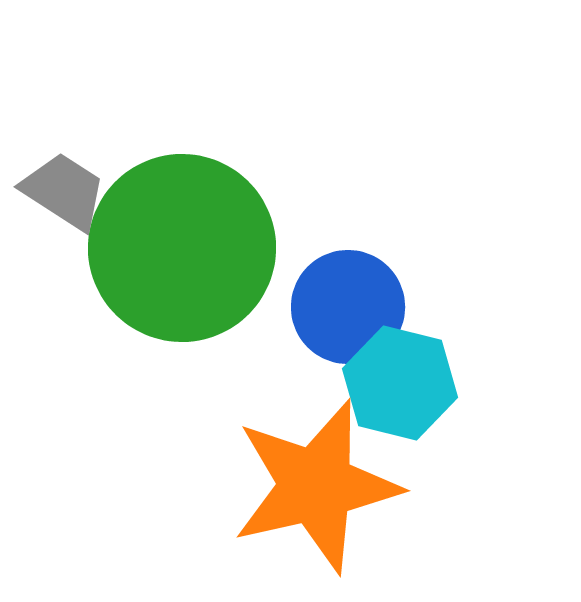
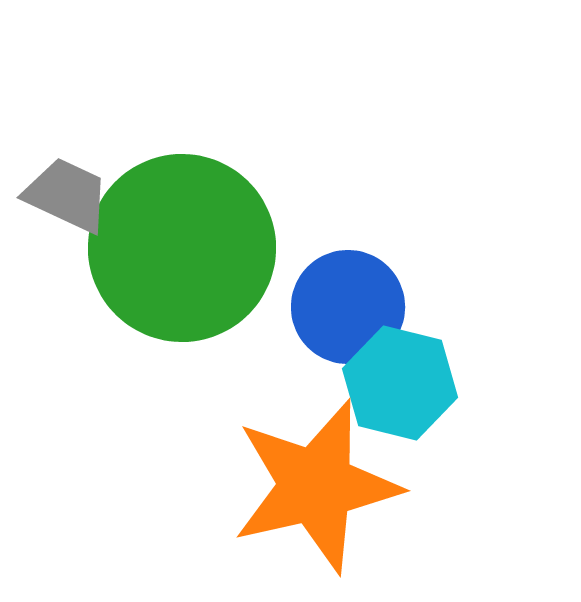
gray trapezoid: moved 3 px right, 4 px down; rotated 8 degrees counterclockwise
